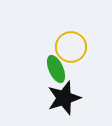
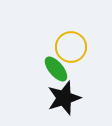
green ellipse: rotated 16 degrees counterclockwise
